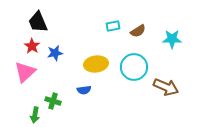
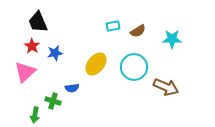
yellow ellipse: rotated 45 degrees counterclockwise
blue semicircle: moved 12 px left, 2 px up
